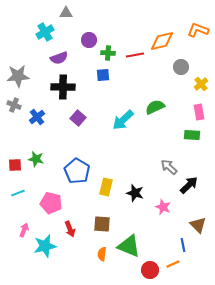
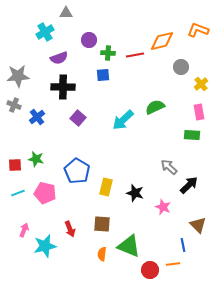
pink pentagon: moved 6 px left, 10 px up
orange line: rotated 16 degrees clockwise
